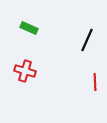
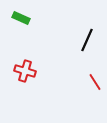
green rectangle: moved 8 px left, 10 px up
red line: rotated 30 degrees counterclockwise
